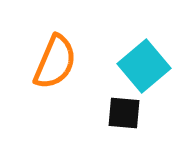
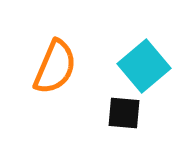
orange semicircle: moved 5 px down
